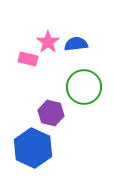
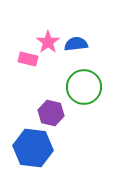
blue hexagon: rotated 18 degrees counterclockwise
